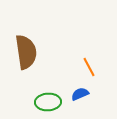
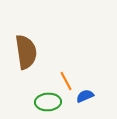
orange line: moved 23 px left, 14 px down
blue semicircle: moved 5 px right, 2 px down
